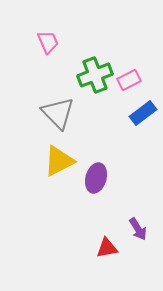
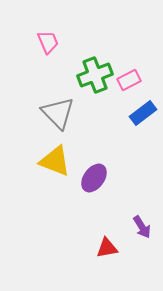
yellow triangle: moved 4 px left; rotated 48 degrees clockwise
purple ellipse: moved 2 px left; rotated 20 degrees clockwise
purple arrow: moved 4 px right, 2 px up
